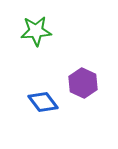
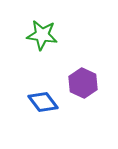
green star: moved 6 px right, 4 px down; rotated 12 degrees clockwise
